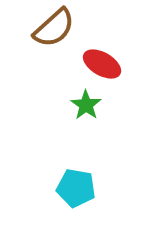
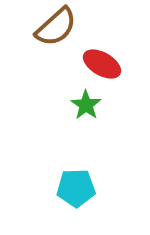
brown semicircle: moved 2 px right, 1 px up
cyan pentagon: rotated 12 degrees counterclockwise
